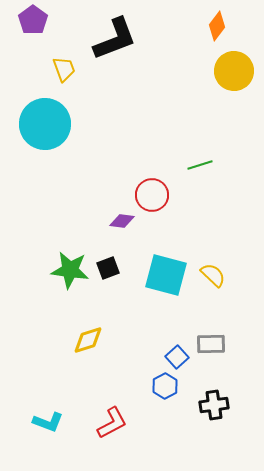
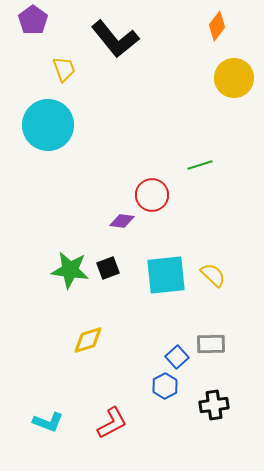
black L-shape: rotated 72 degrees clockwise
yellow circle: moved 7 px down
cyan circle: moved 3 px right, 1 px down
cyan square: rotated 21 degrees counterclockwise
